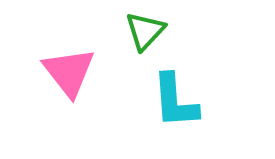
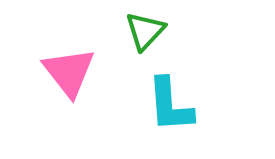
cyan L-shape: moved 5 px left, 4 px down
